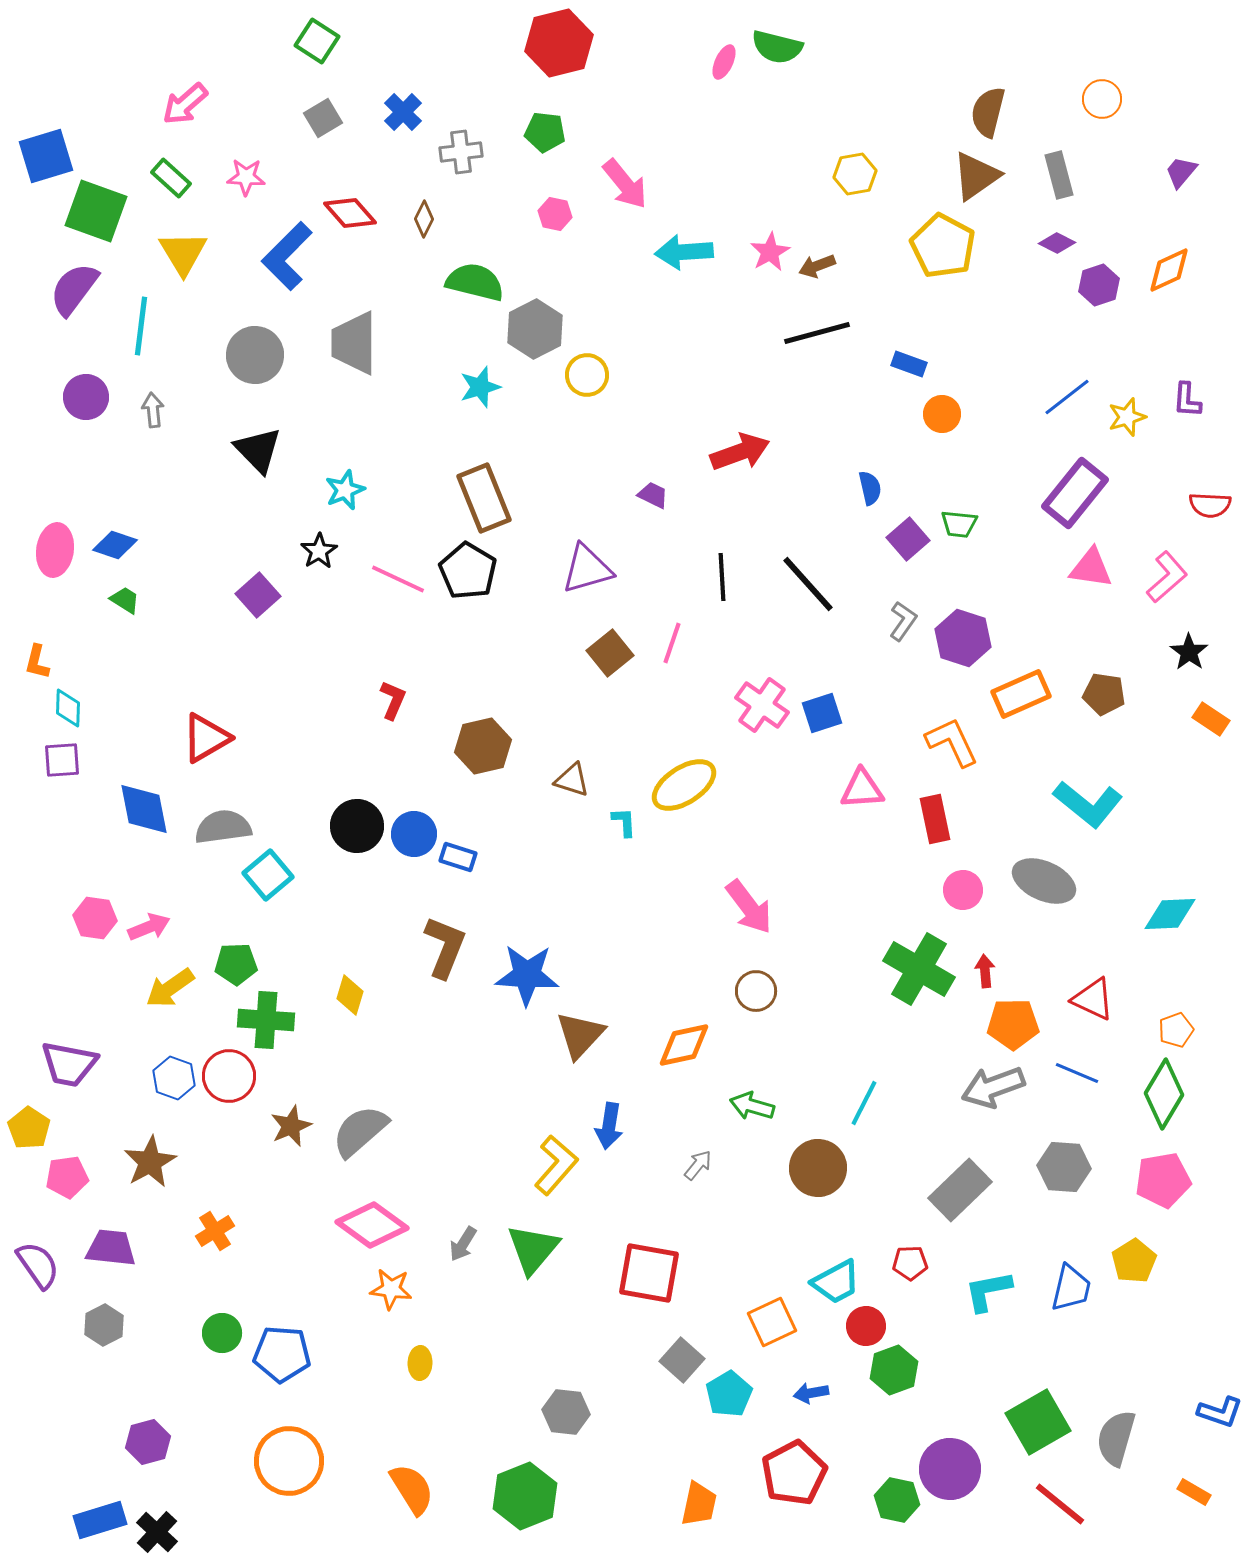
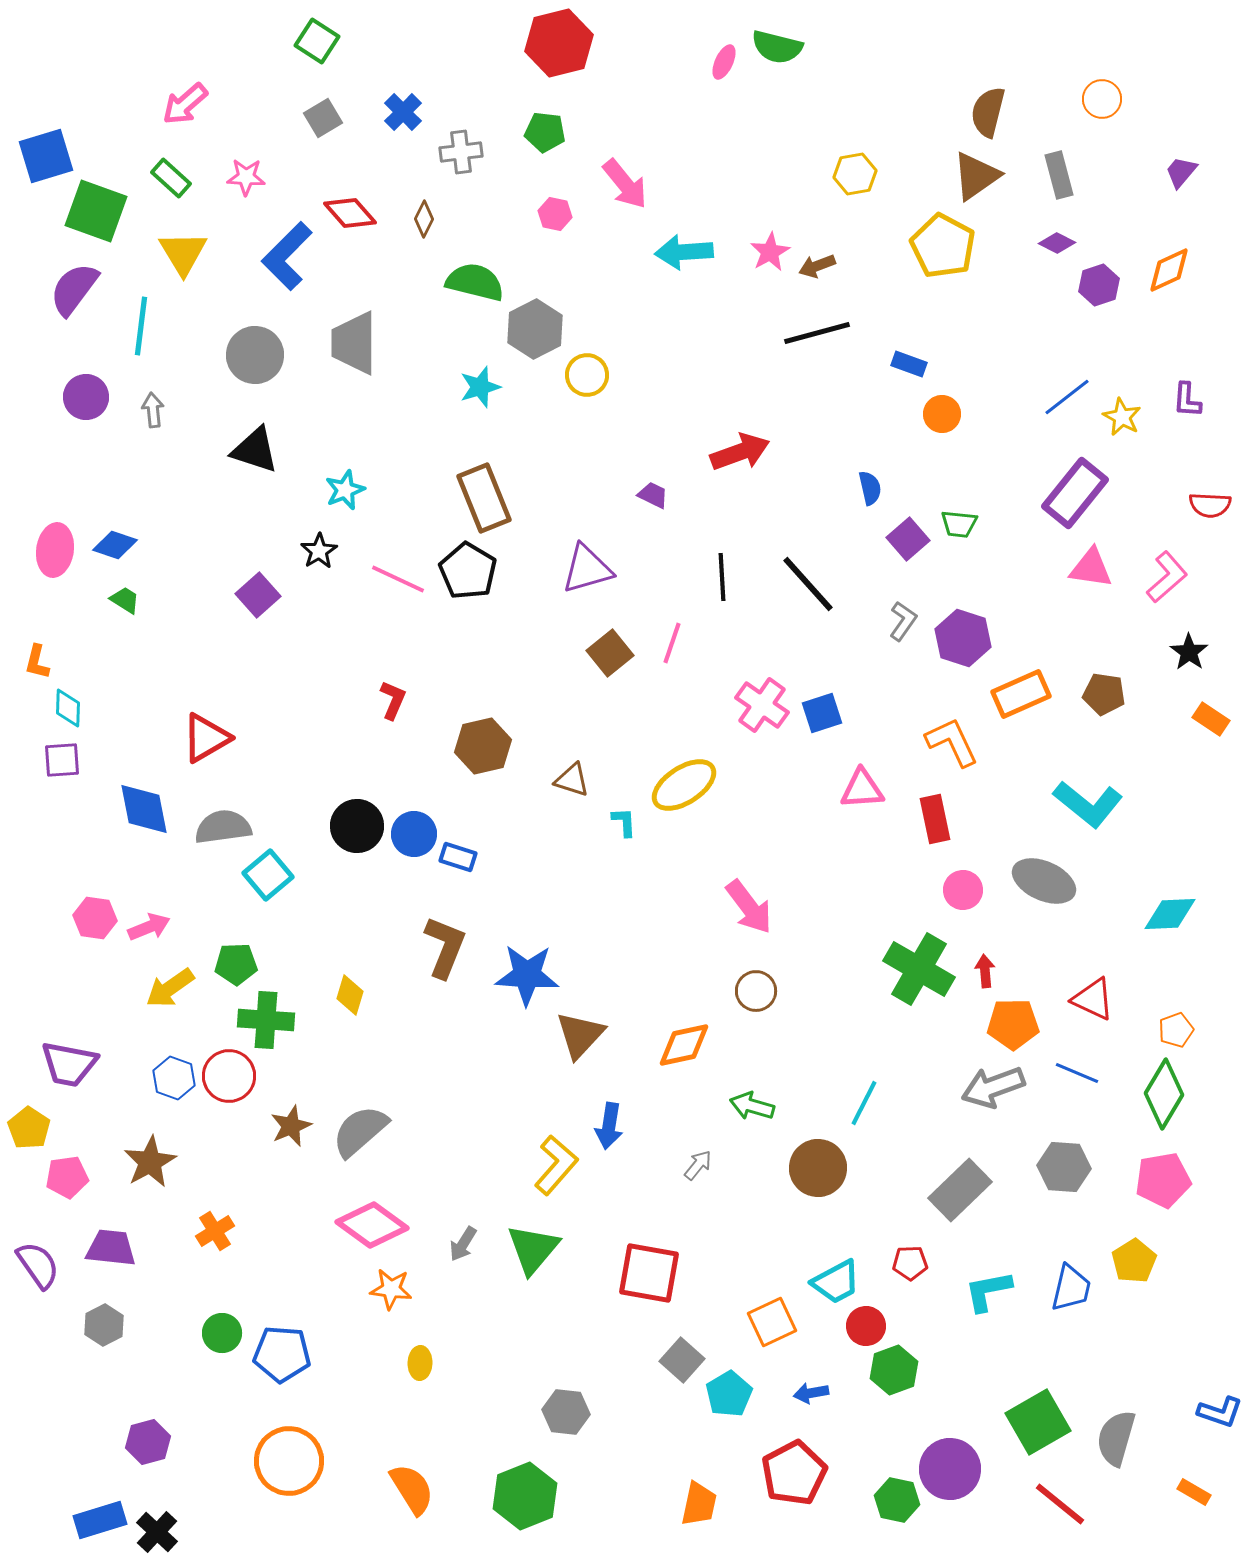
yellow star at (1127, 417): moved 5 px left; rotated 27 degrees counterclockwise
black triangle at (258, 450): moved 3 px left; rotated 28 degrees counterclockwise
